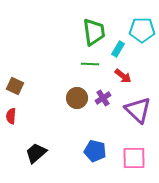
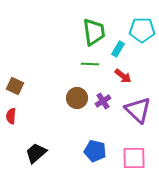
purple cross: moved 3 px down
